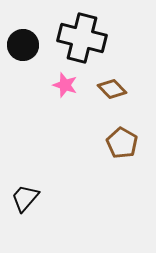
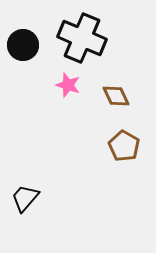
black cross: rotated 9 degrees clockwise
pink star: moved 3 px right
brown diamond: moved 4 px right, 7 px down; rotated 20 degrees clockwise
brown pentagon: moved 2 px right, 3 px down
